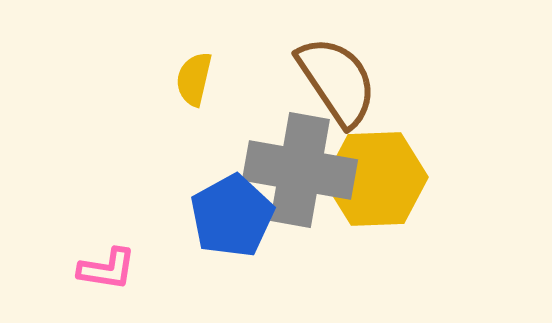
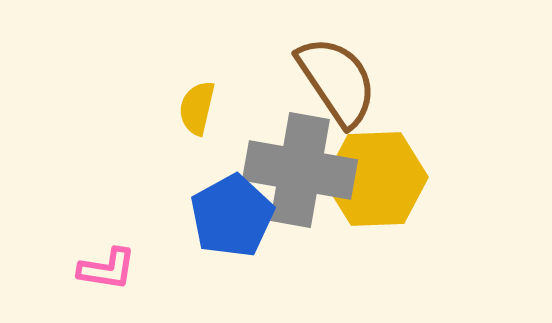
yellow semicircle: moved 3 px right, 29 px down
